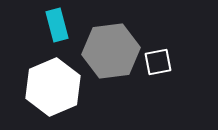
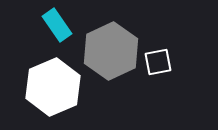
cyan rectangle: rotated 20 degrees counterclockwise
gray hexagon: rotated 18 degrees counterclockwise
